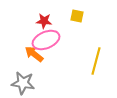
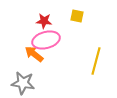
pink ellipse: rotated 8 degrees clockwise
